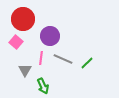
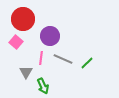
gray triangle: moved 1 px right, 2 px down
